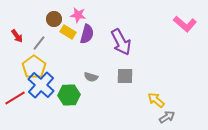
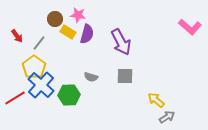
brown circle: moved 1 px right
pink L-shape: moved 5 px right, 3 px down
